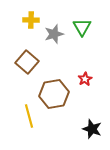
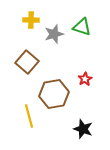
green triangle: rotated 42 degrees counterclockwise
black star: moved 9 px left
